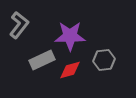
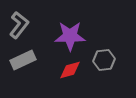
gray rectangle: moved 19 px left
